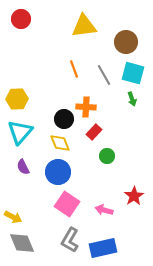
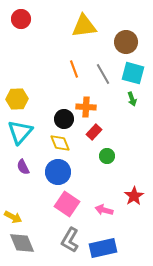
gray line: moved 1 px left, 1 px up
